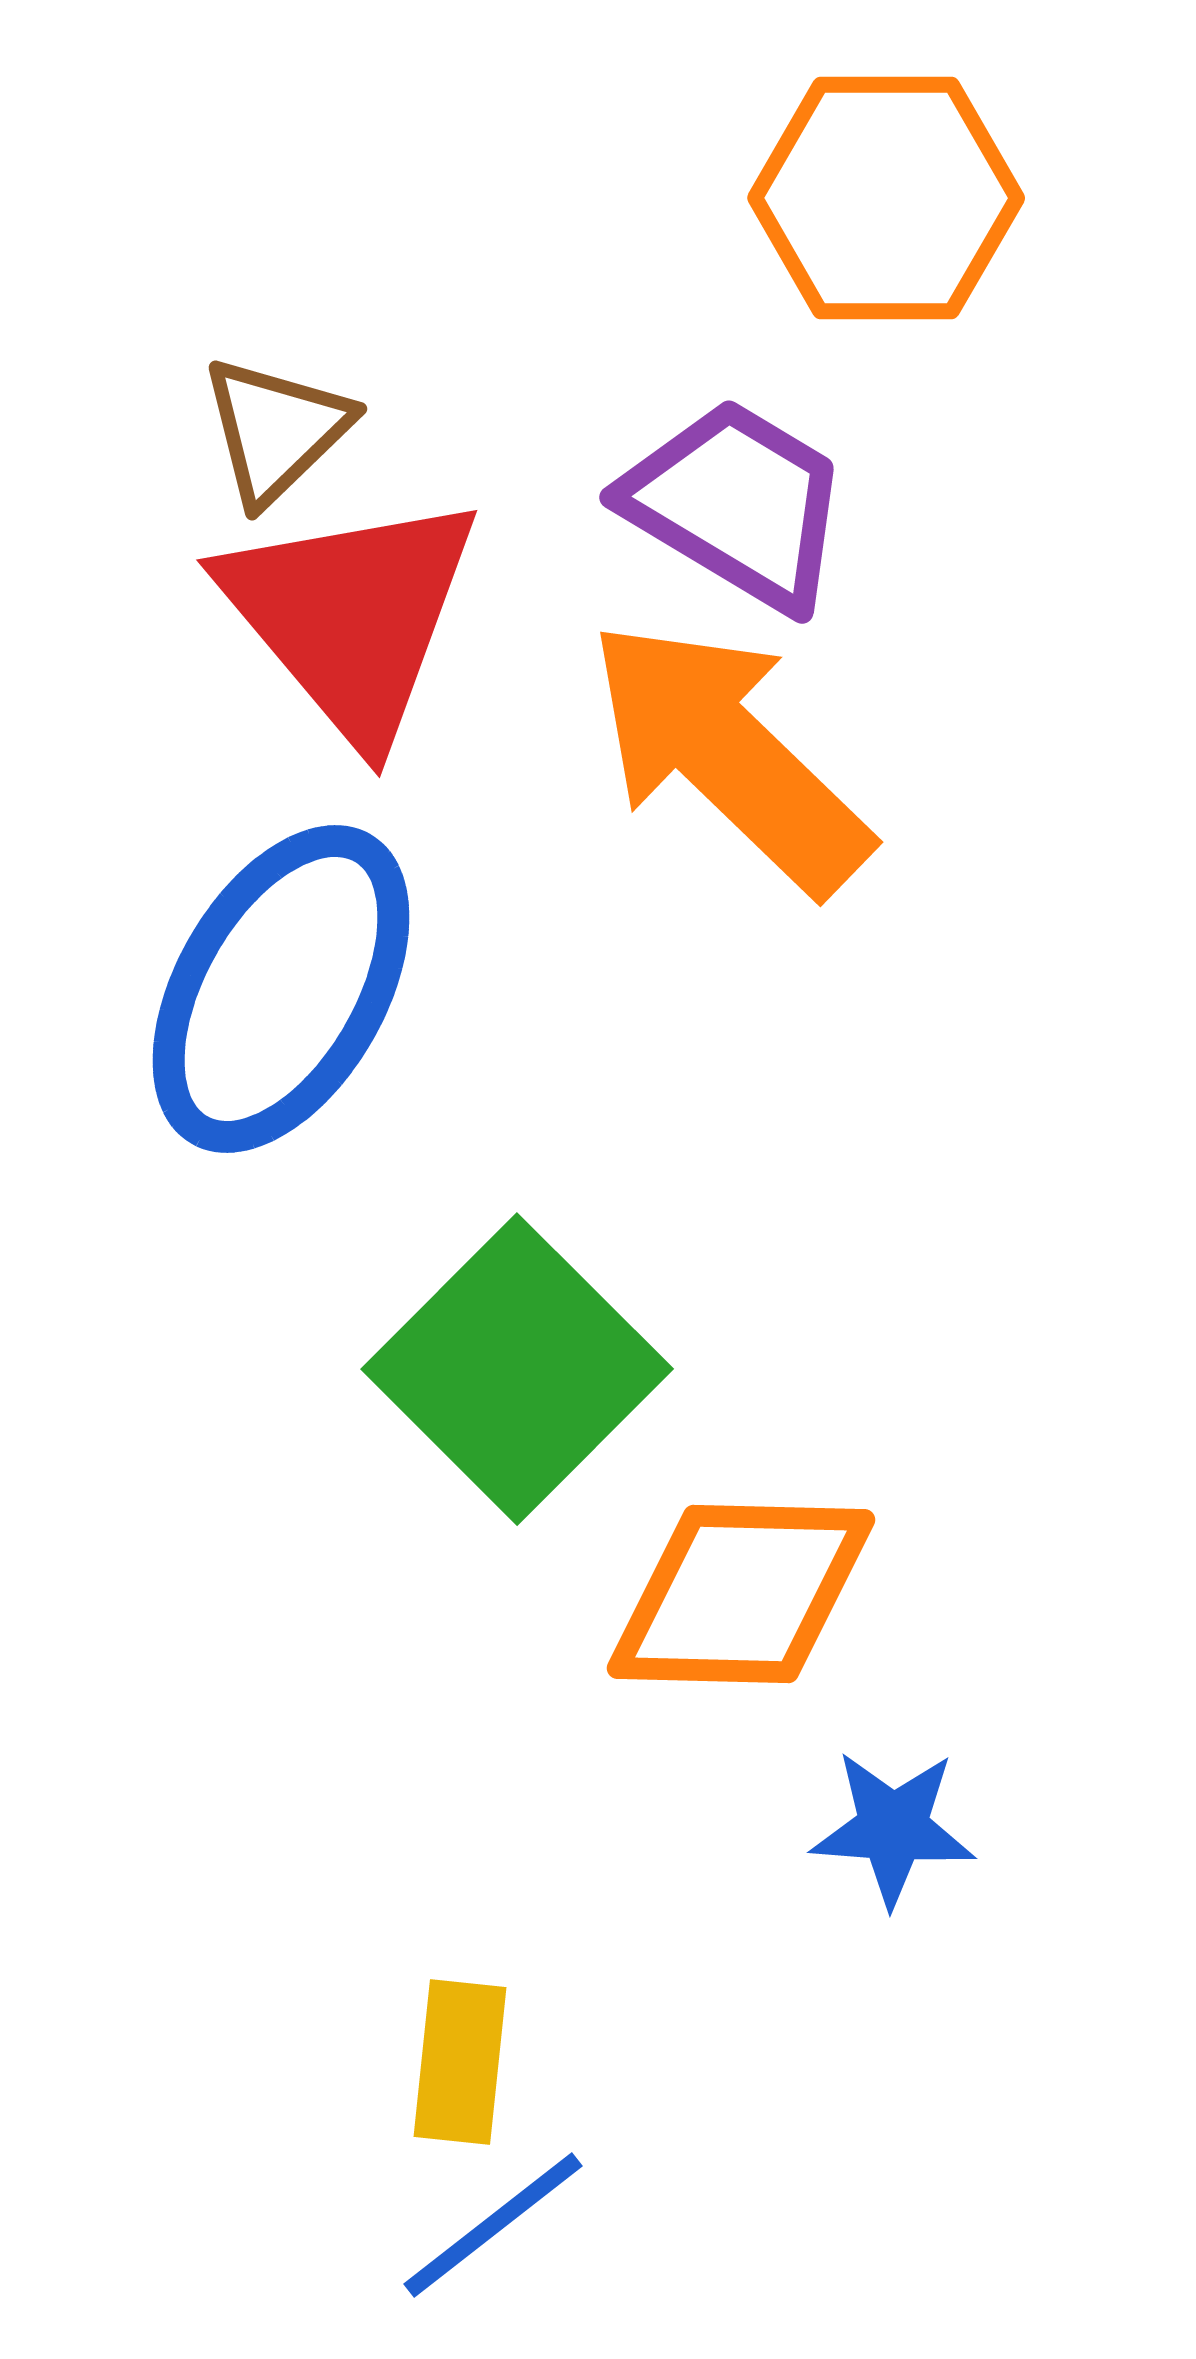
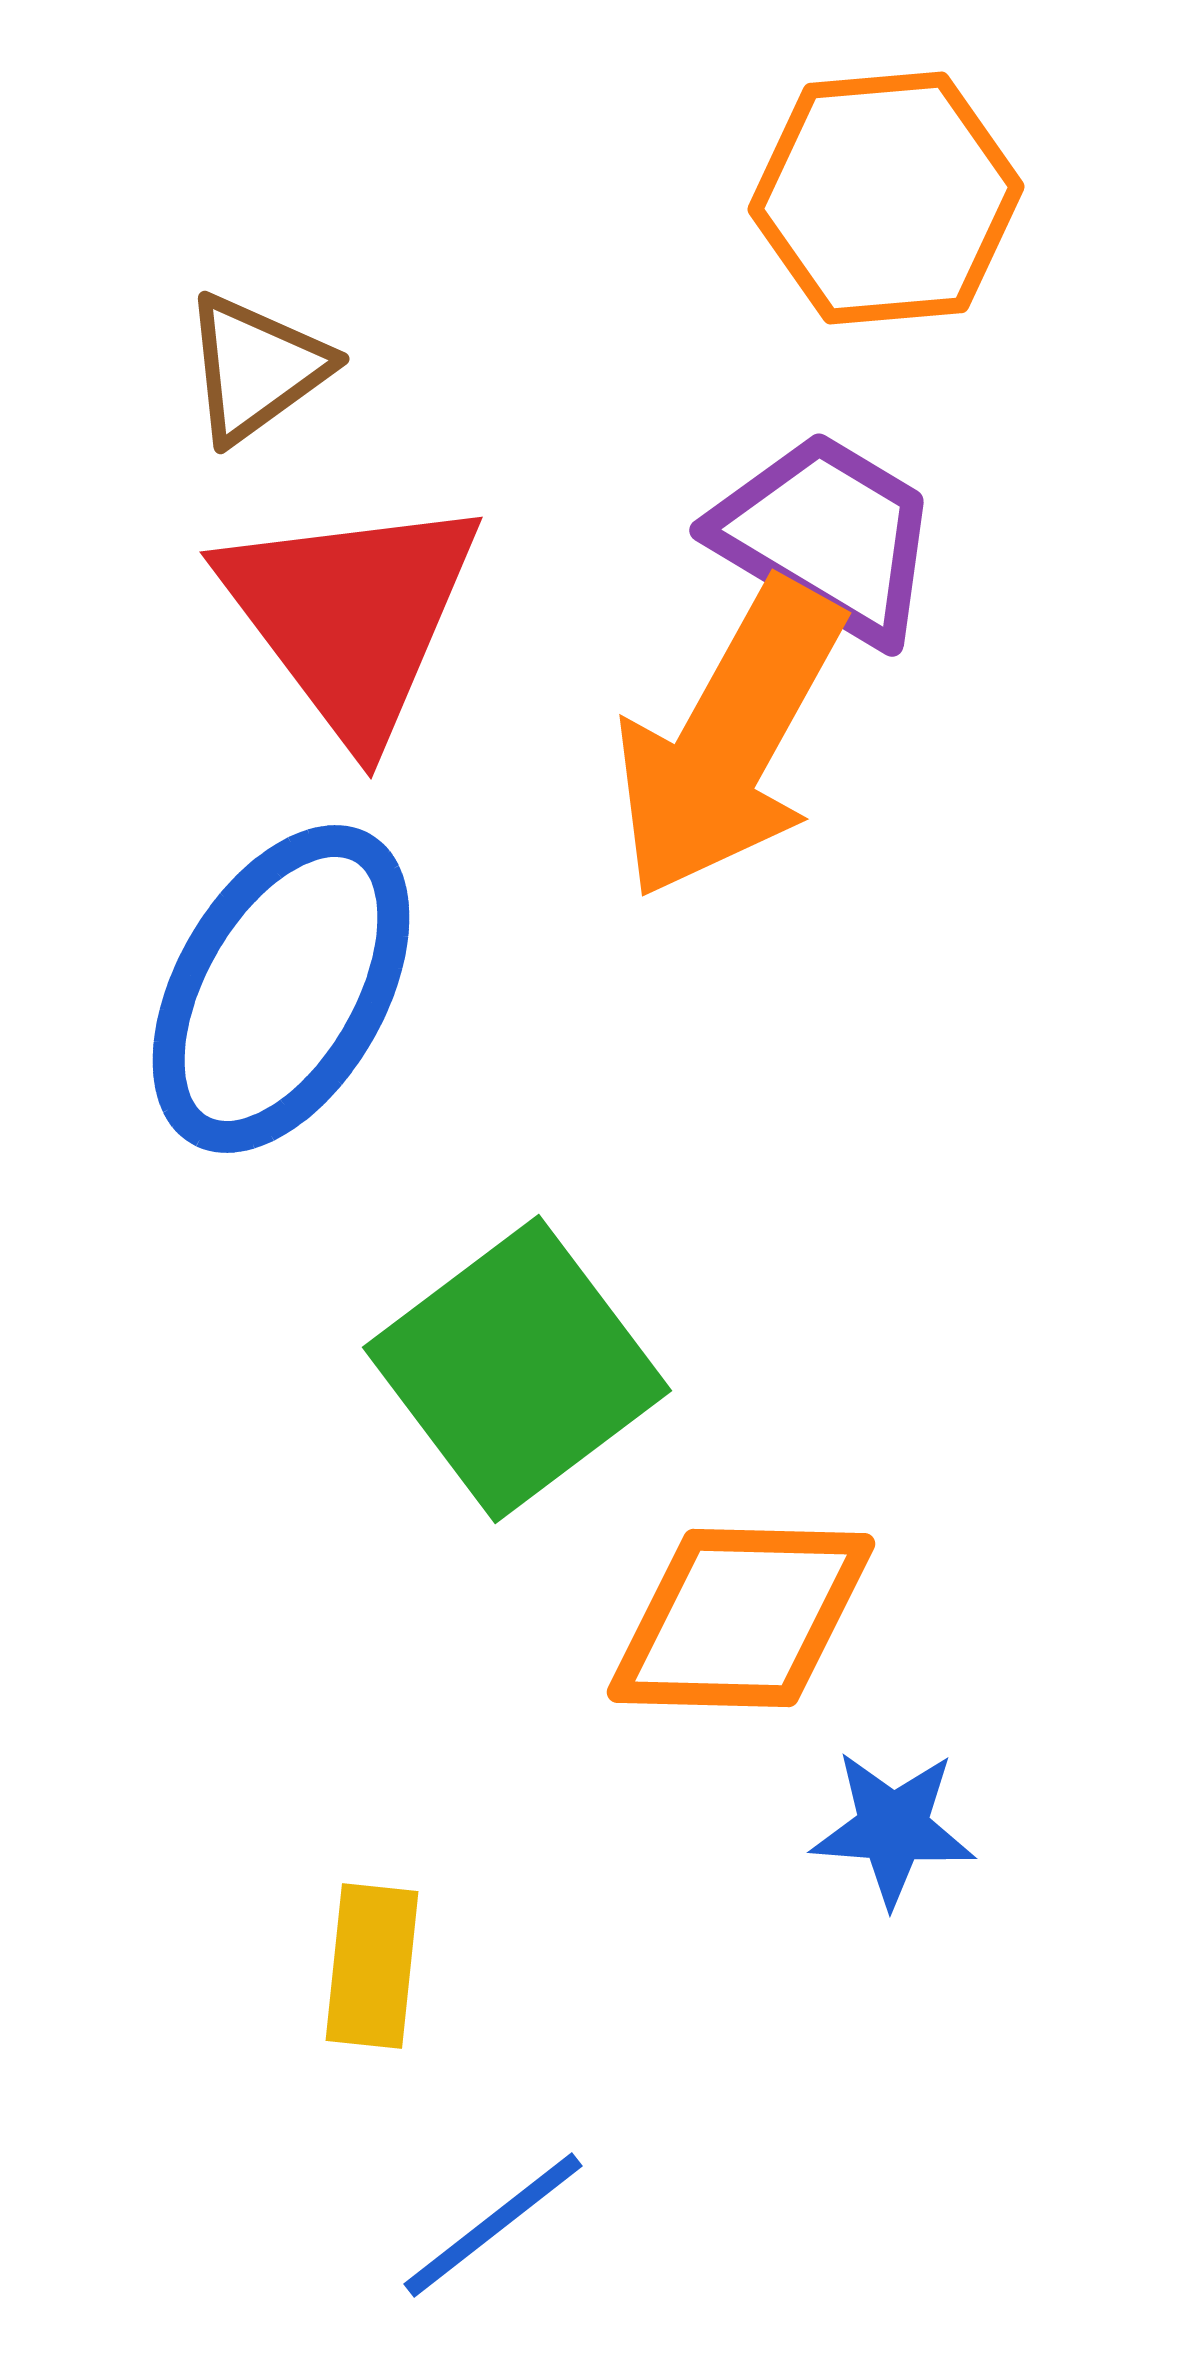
orange hexagon: rotated 5 degrees counterclockwise
brown triangle: moved 20 px left, 62 px up; rotated 8 degrees clockwise
purple trapezoid: moved 90 px right, 33 px down
red triangle: rotated 3 degrees clockwise
orange arrow: moved 16 px up; rotated 105 degrees counterclockwise
green square: rotated 8 degrees clockwise
orange diamond: moved 24 px down
yellow rectangle: moved 88 px left, 96 px up
